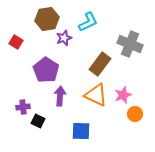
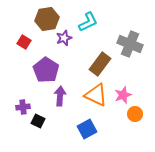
red square: moved 8 px right
blue square: moved 6 px right, 2 px up; rotated 30 degrees counterclockwise
